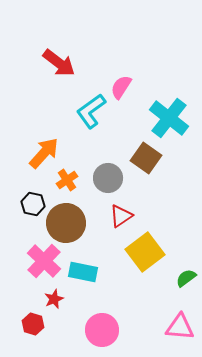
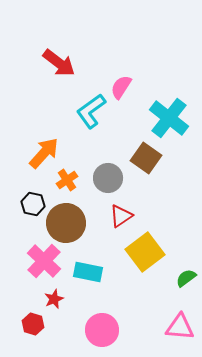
cyan rectangle: moved 5 px right
